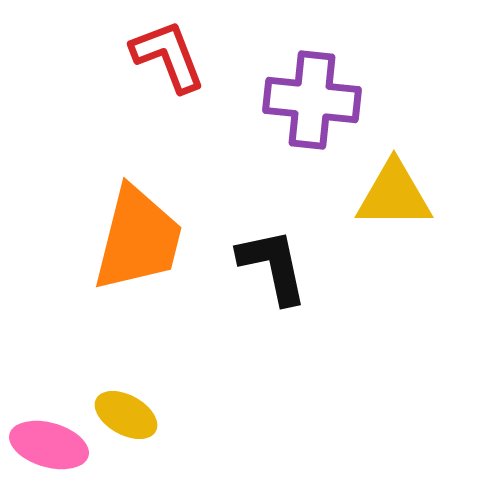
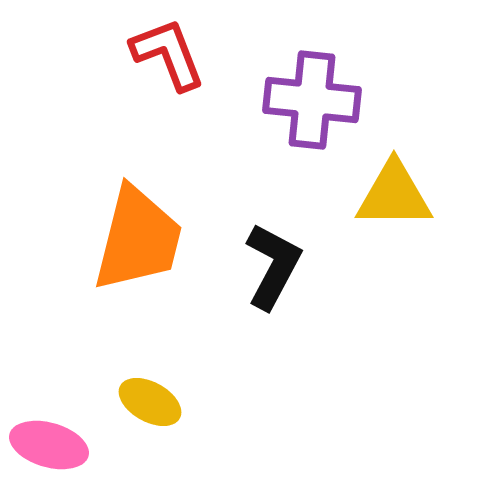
red L-shape: moved 2 px up
black L-shape: rotated 40 degrees clockwise
yellow ellipse: moved 24 px right, 13 px up
